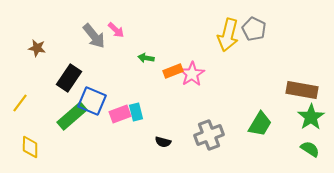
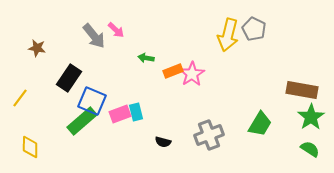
yellow line: moved 5 px up
green rectangle: moved 10 px right, 5 px down
